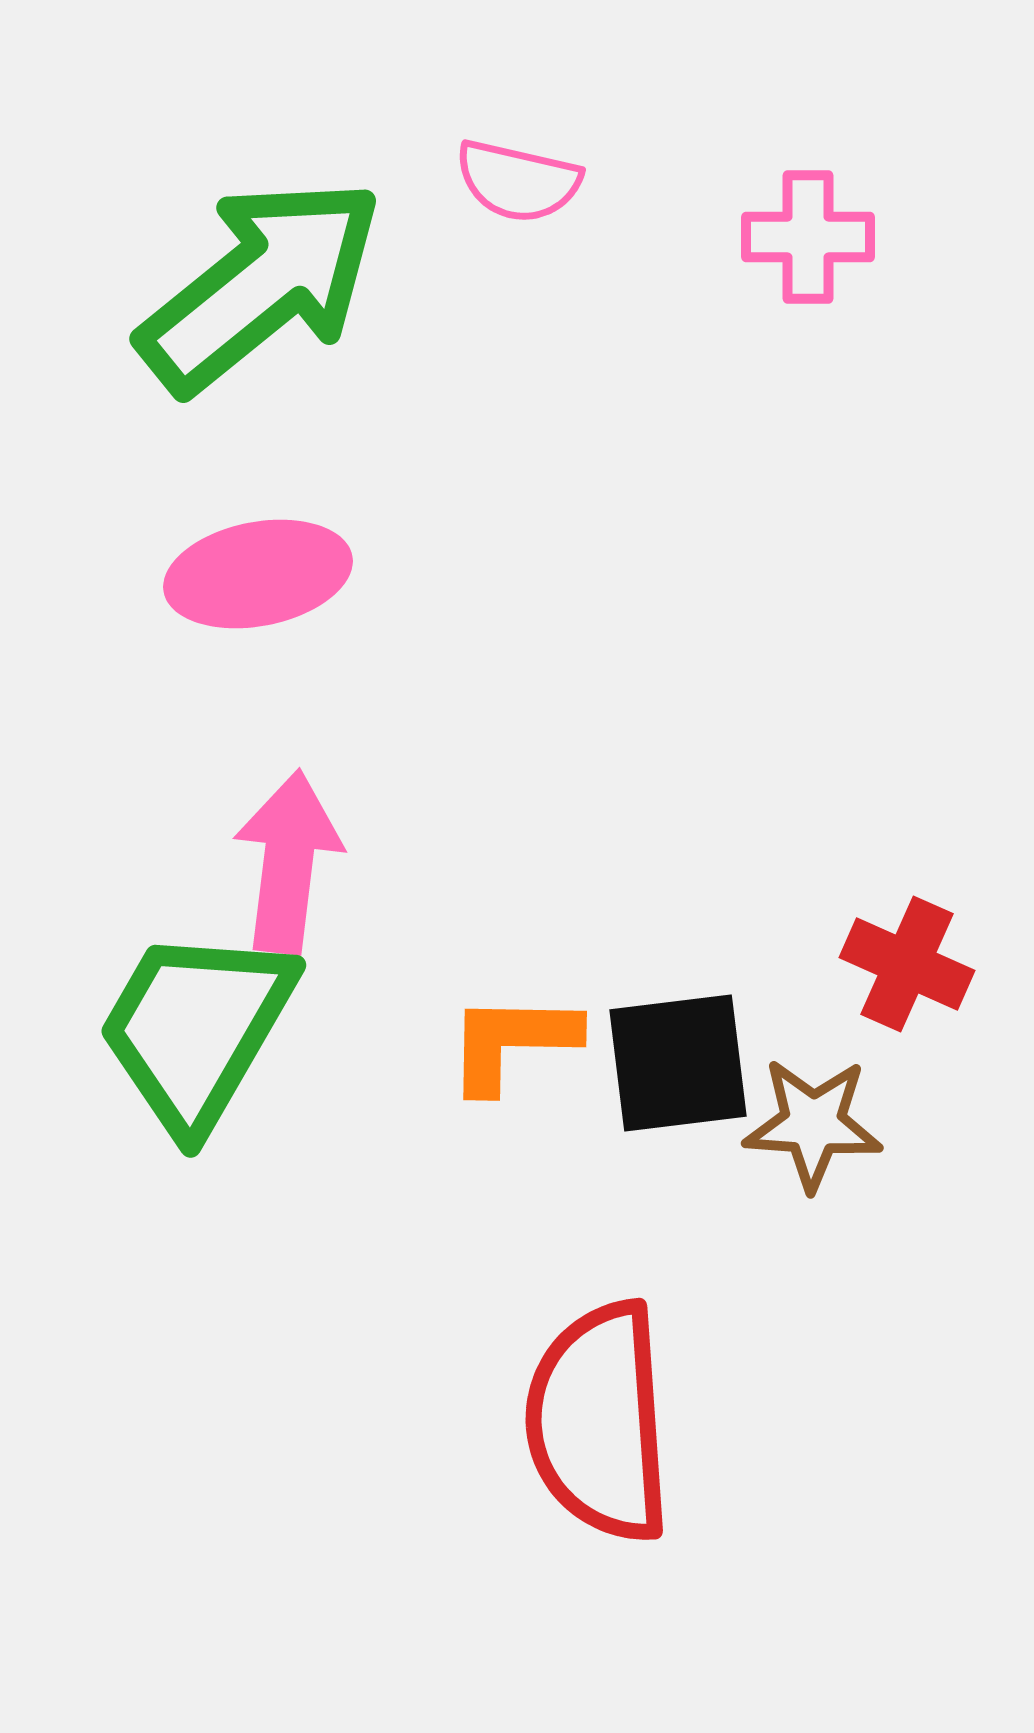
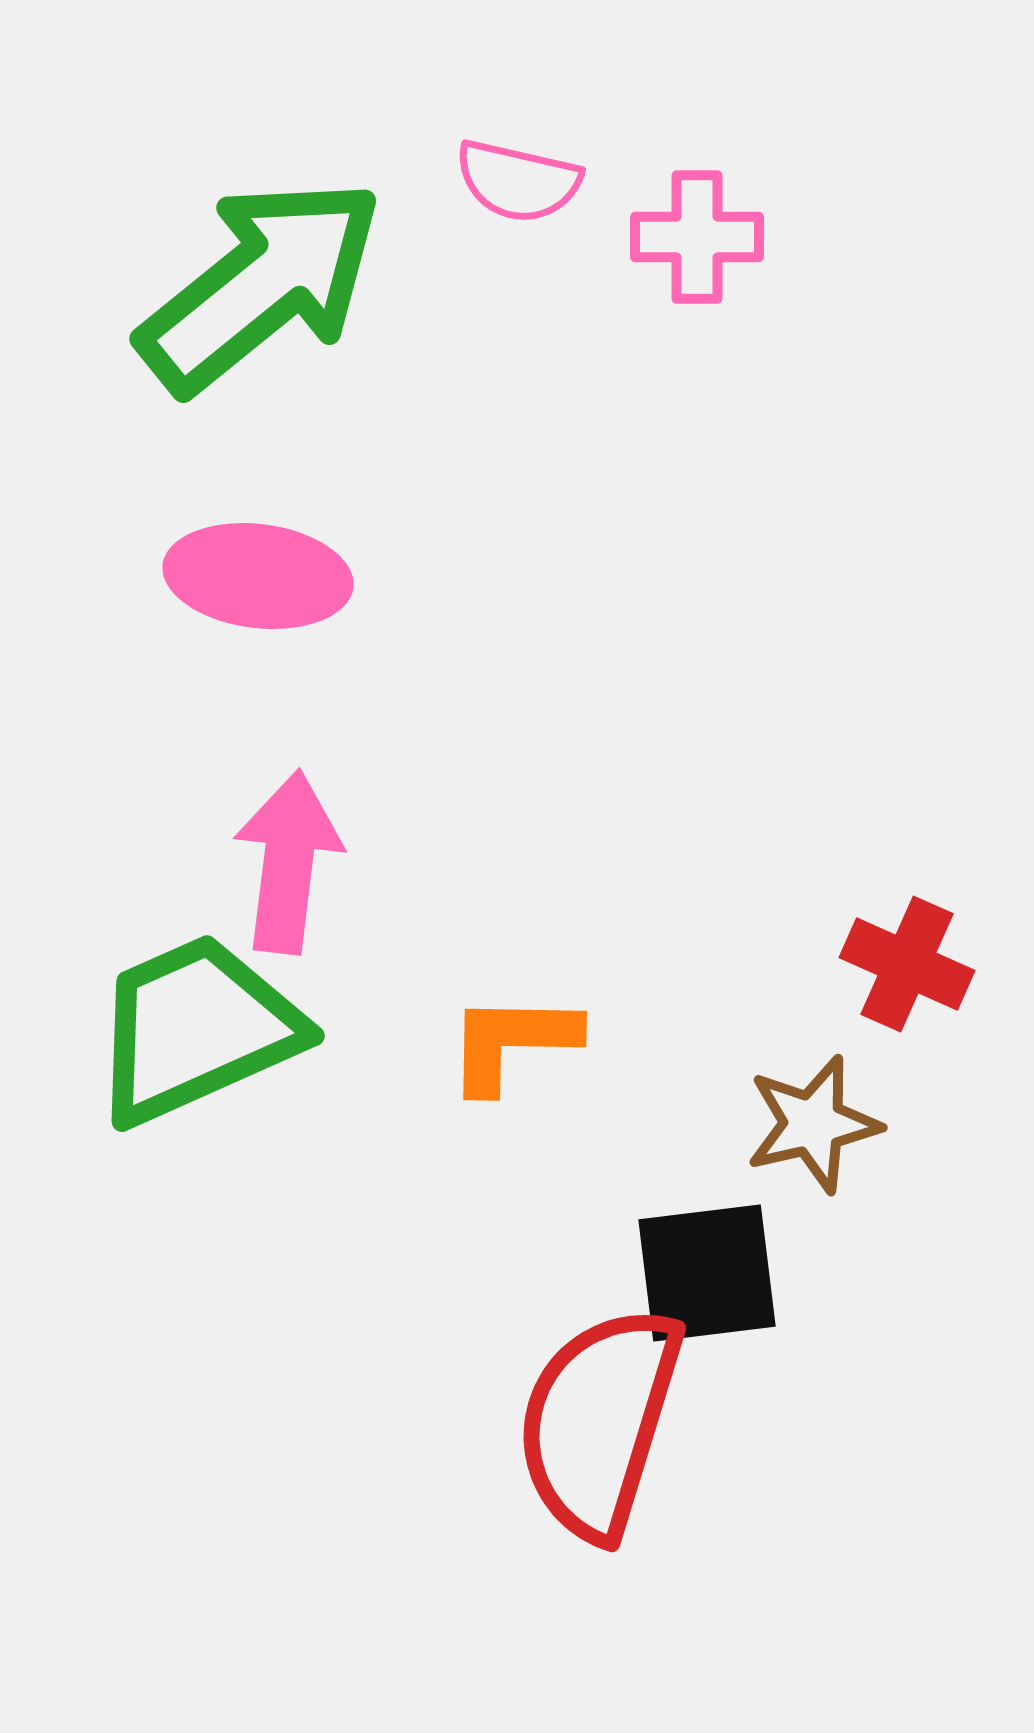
pink cross: moved 111 px left
pink ellipse: moved 2 px down; rotated 18 degrees clockwise
green trapezoid: rotated 36 degrees clockwise
black square: moved 29 px right, 210 px down
brown star: rotated 17 degrees counterclockwise
red semicircle: rotated 21 degrees clockwise
